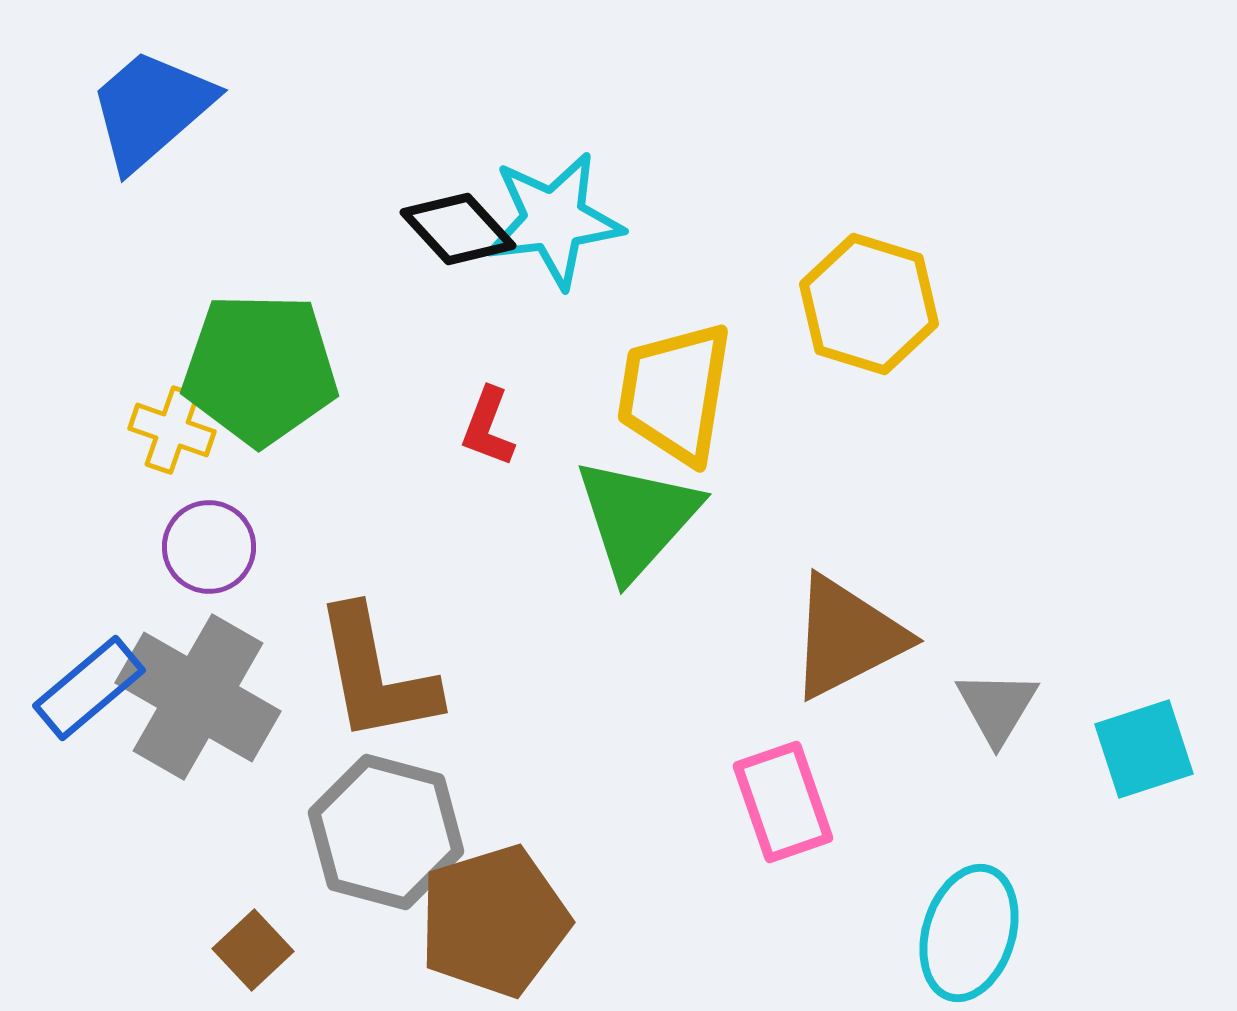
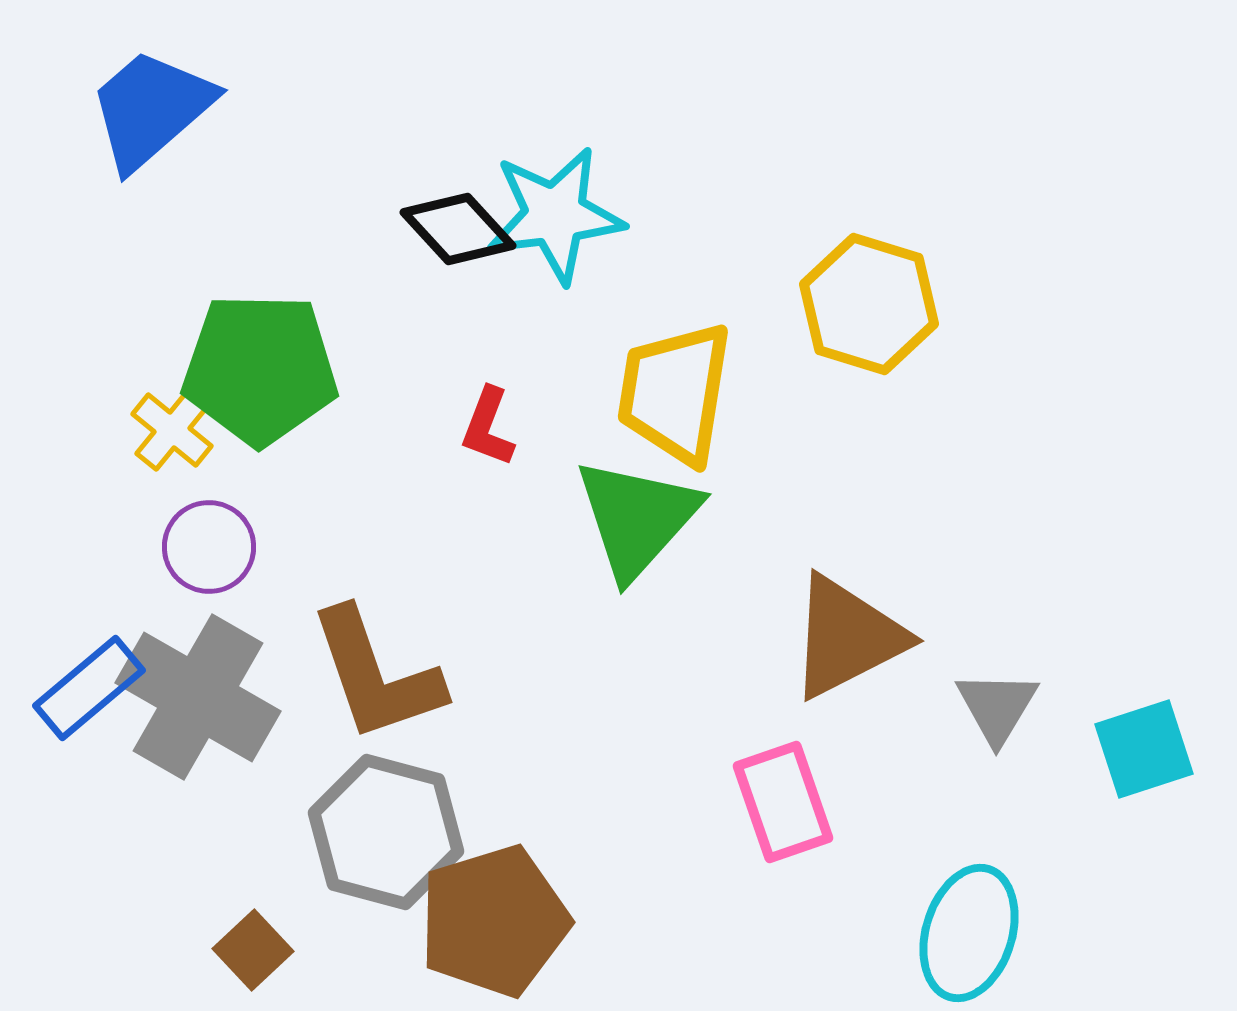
cyan star: moved 1 px right, 5 px up
yellow cross: rotated 20 degrees clockwise
brown L-shape: rotated 8 degrees counterclockwise
